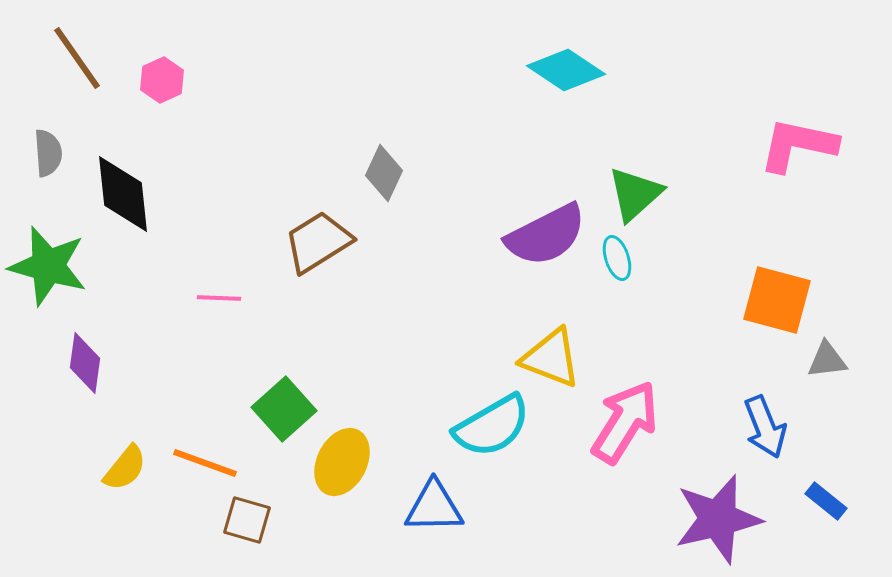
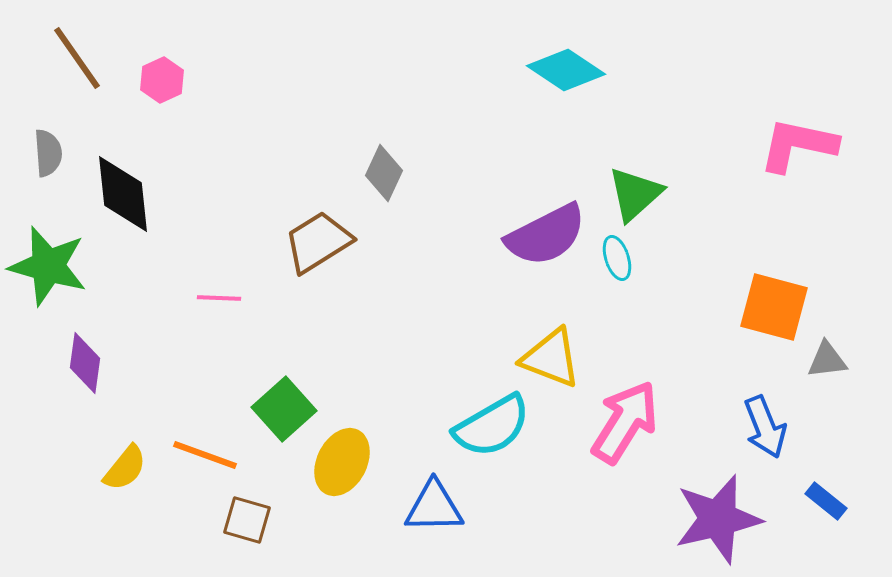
orange square: moved 3 px left, 7 px down
orange line: moved 8 px up
